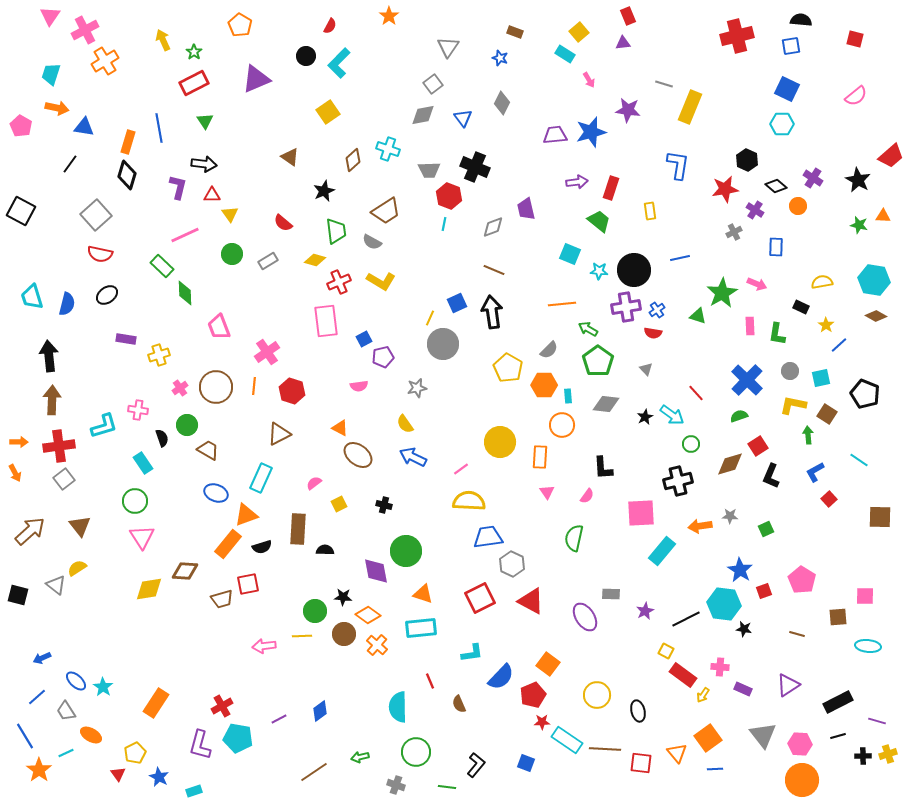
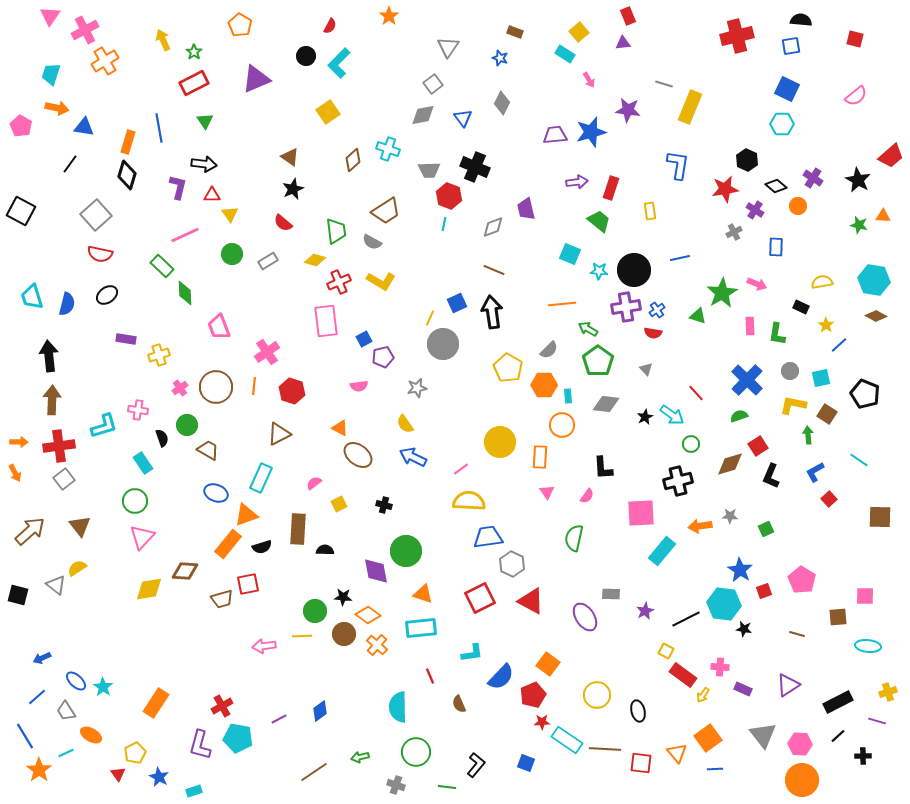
black star at (324, 191): moved 31 px left, 2 px up
pink triangle at (142, 537): rotated 16 degrees clockwise
red line at (430, 681): moved 5 px up
black line at (838, 736): rotated 28 degrees counterclockwise
yellow cross at (888, 754): moved 62 px up
